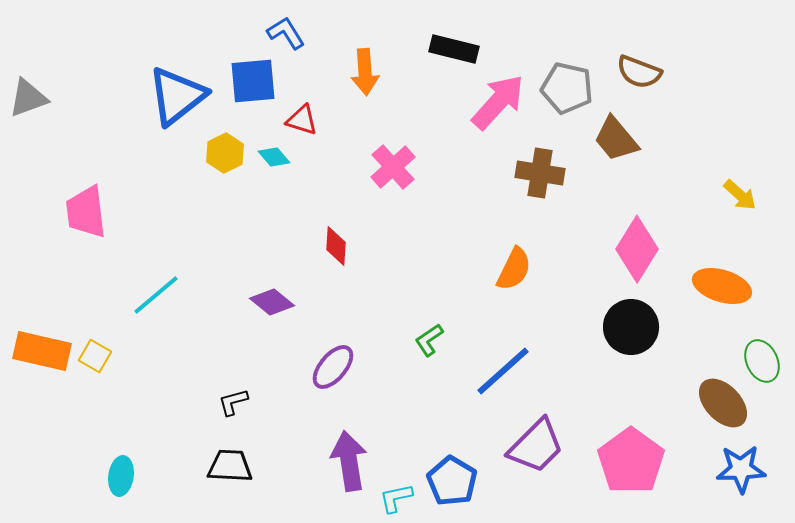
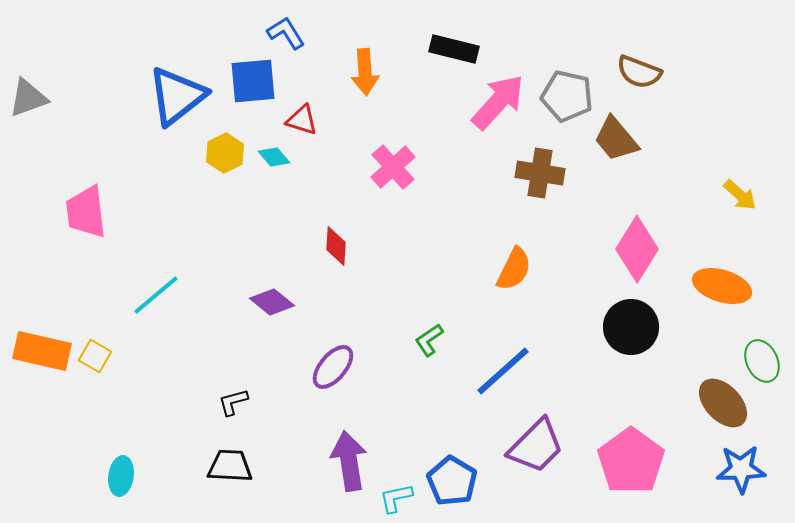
gray pentagon: moved 8 px down
